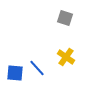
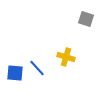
gray square: moved 21 px right, 1 px down
yellow cross: rotated 18 degrees counterclockwise
